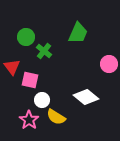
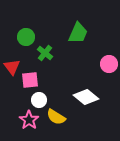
green cross: moved 1 px right, 2 px down
pink square: rotated 18 degrees counterclockwise
white circle: moved 3 px left
